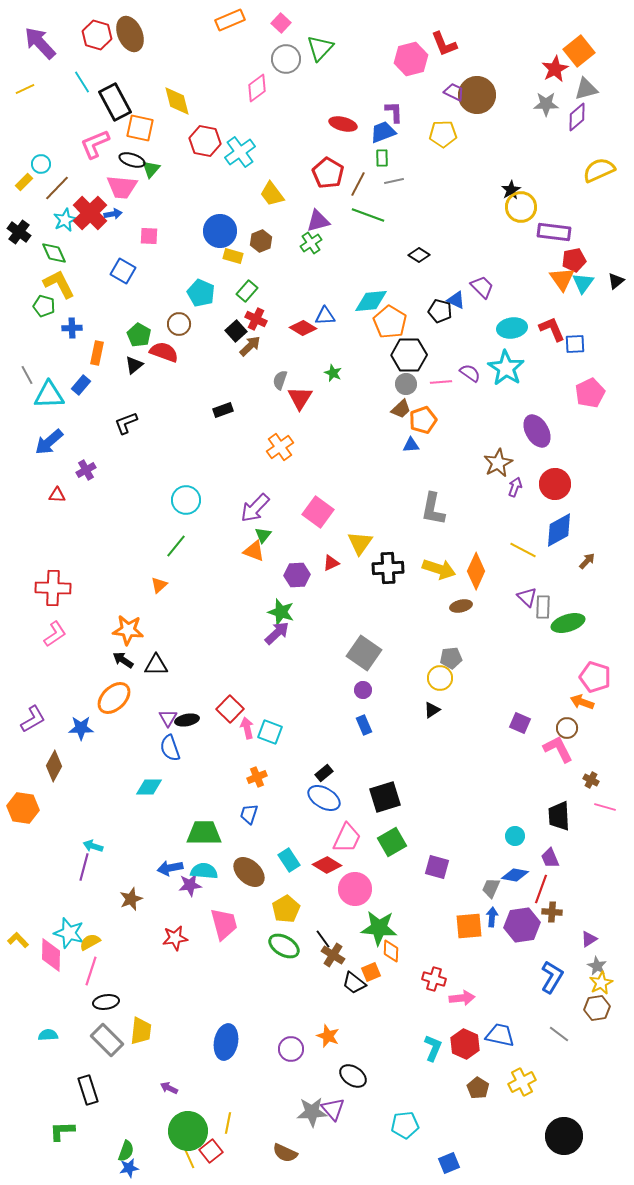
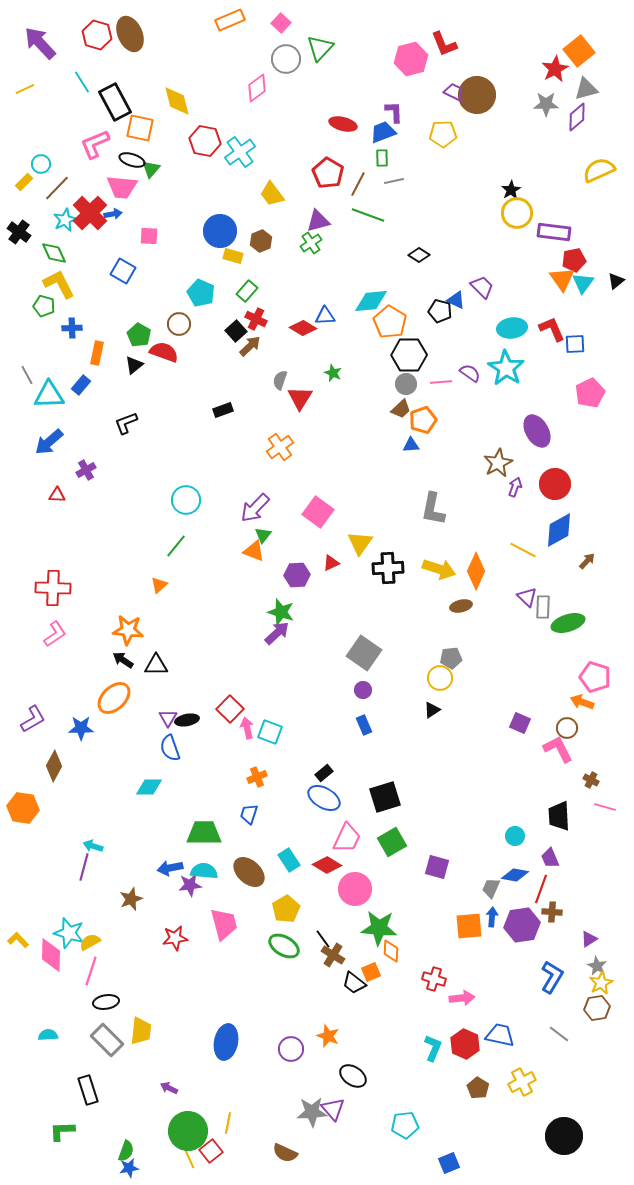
yellow circle at (521, 207): moved 4 px left, 6 px down
